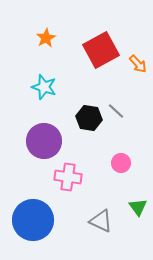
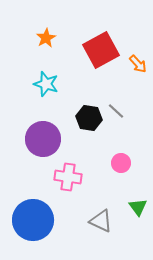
cyan star: moved 2 px right, 3 px up
purple circle: moved 1 px left, 2 px up
